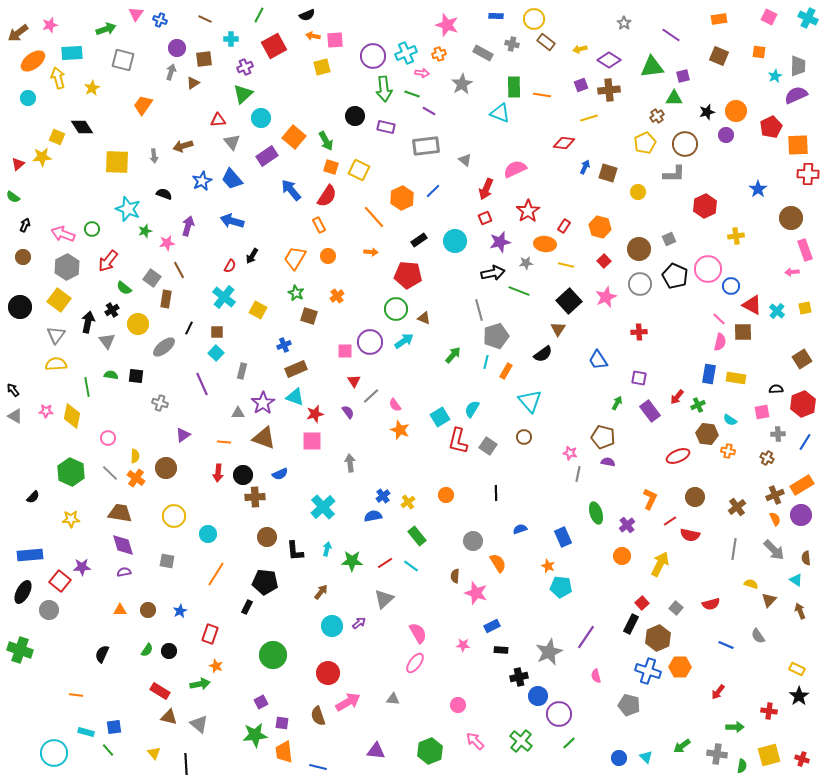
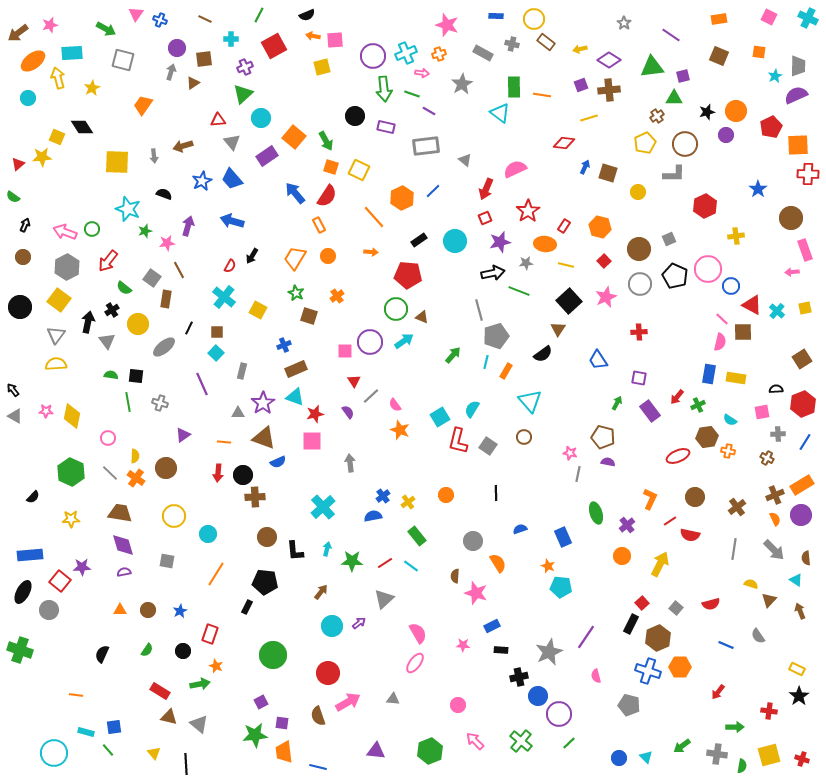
green arrow at (106, 29): rotated 48 degrees clockwise
cyan triangle at (500, 113): rotated 15 degrees clockwise
blue arrow at (291, 190): moved 4 px right, 3 px down
pink arrow at (63, 234): moved 2 px right, 2 px up
brown triangle at (424, 318): moved 2 px left, 1 px up
pink line at (719, 319): moved 3 px right
green line at (87, 387): moved 41 px right, 15 px down
brown hexagon at (707, 434): moved 3 px down; rotated 15 degrees counterclockwise
blue semicircle at (280, 474): moved 2 px left, 12 px up
black circle at (169, 651): moved 14 px right
